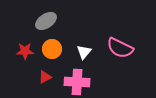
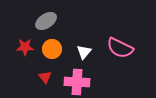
red star: moved 4 px up
red triangle: rotated 40 degrees counterclockwise
